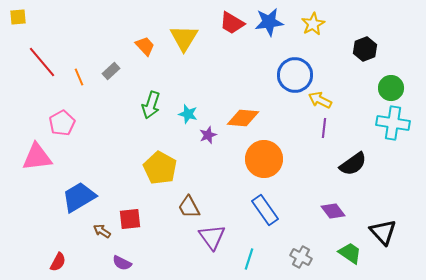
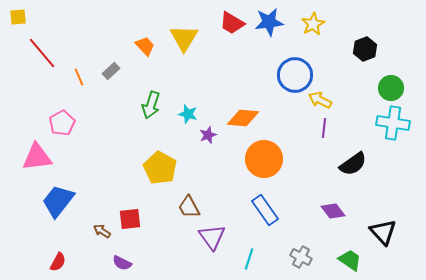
red line: moved 9 px up
blue trapezoid: moved 21 px left, 4 px down; rotated 21 degrees counterclockwise
green trapezoid: moved 7 px down
